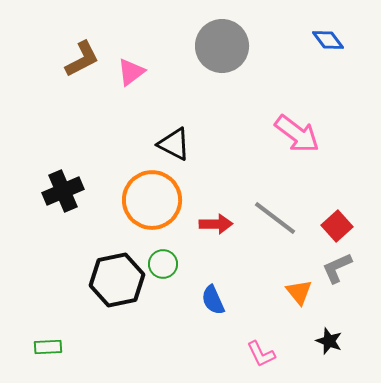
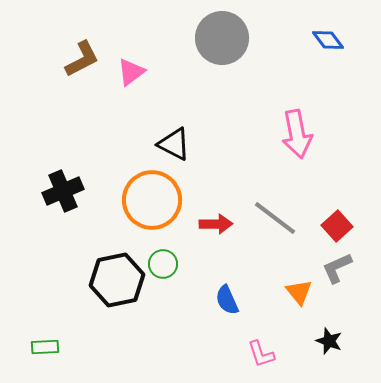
gray circle: moved 8 px up
pink arrow: rotated 42 degrees clockwise
blue semicircle: moved 14 px right
green rectangle: moved 3 px left
pink L-shape: rotated 8 degrees clockwise
